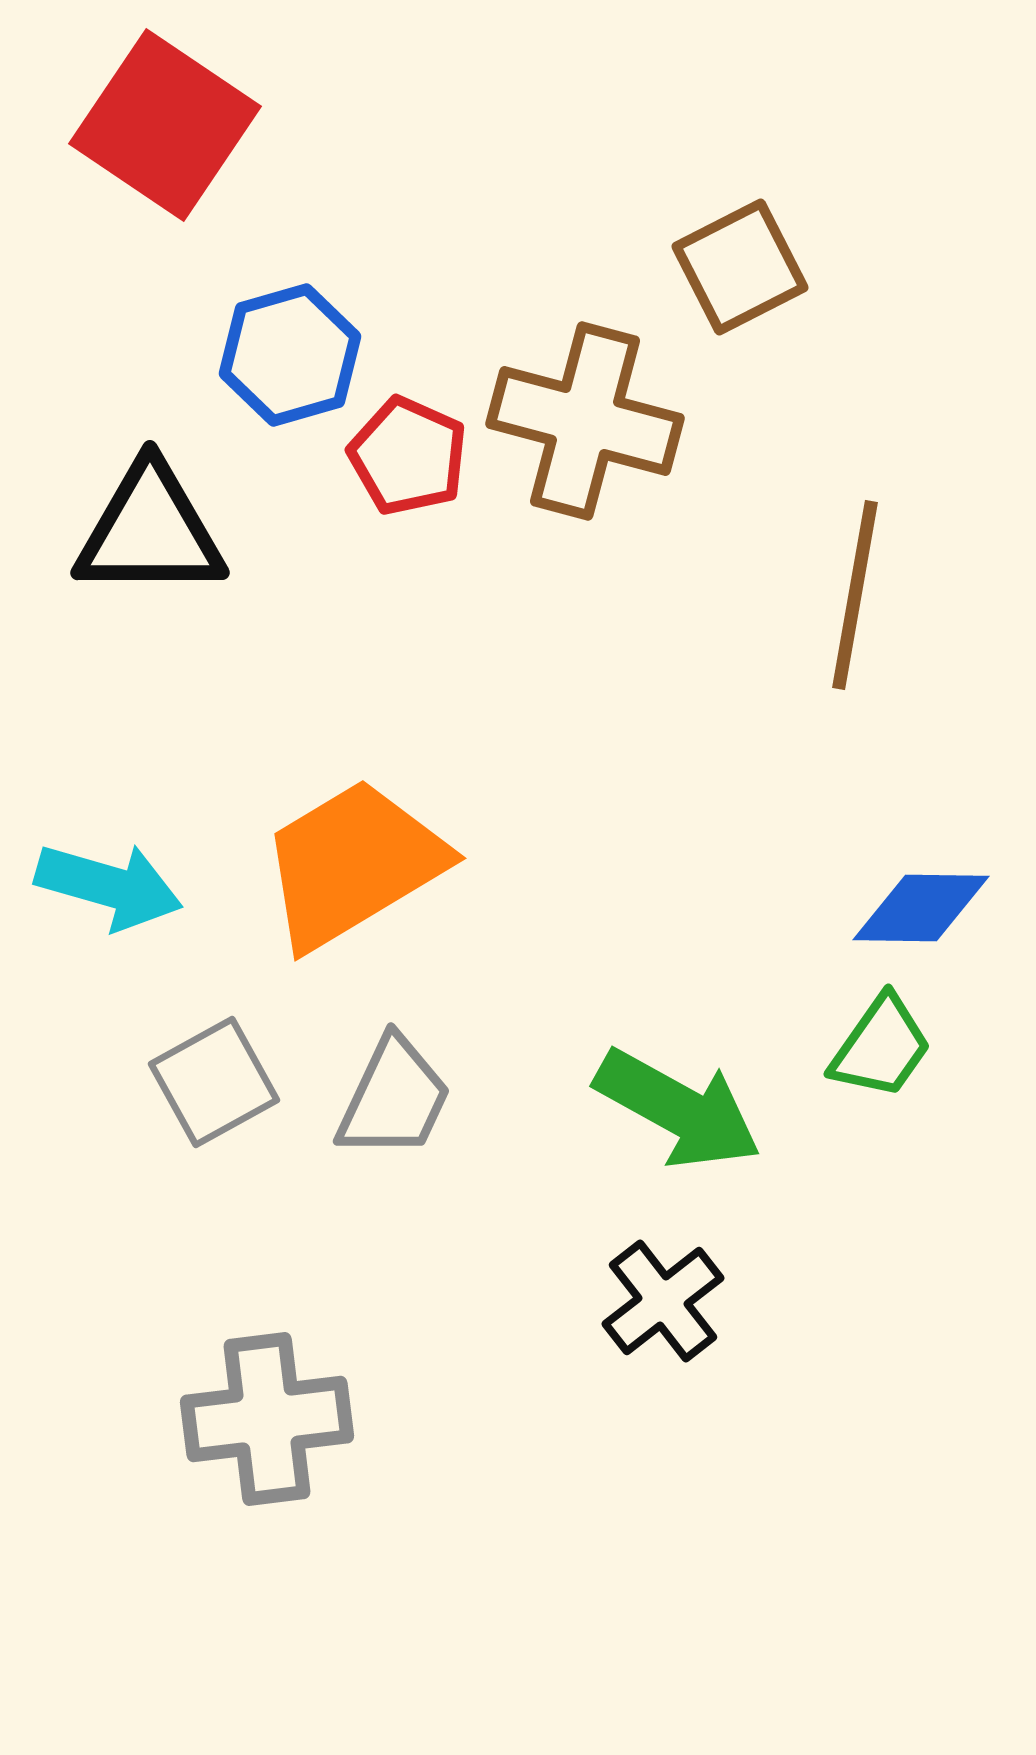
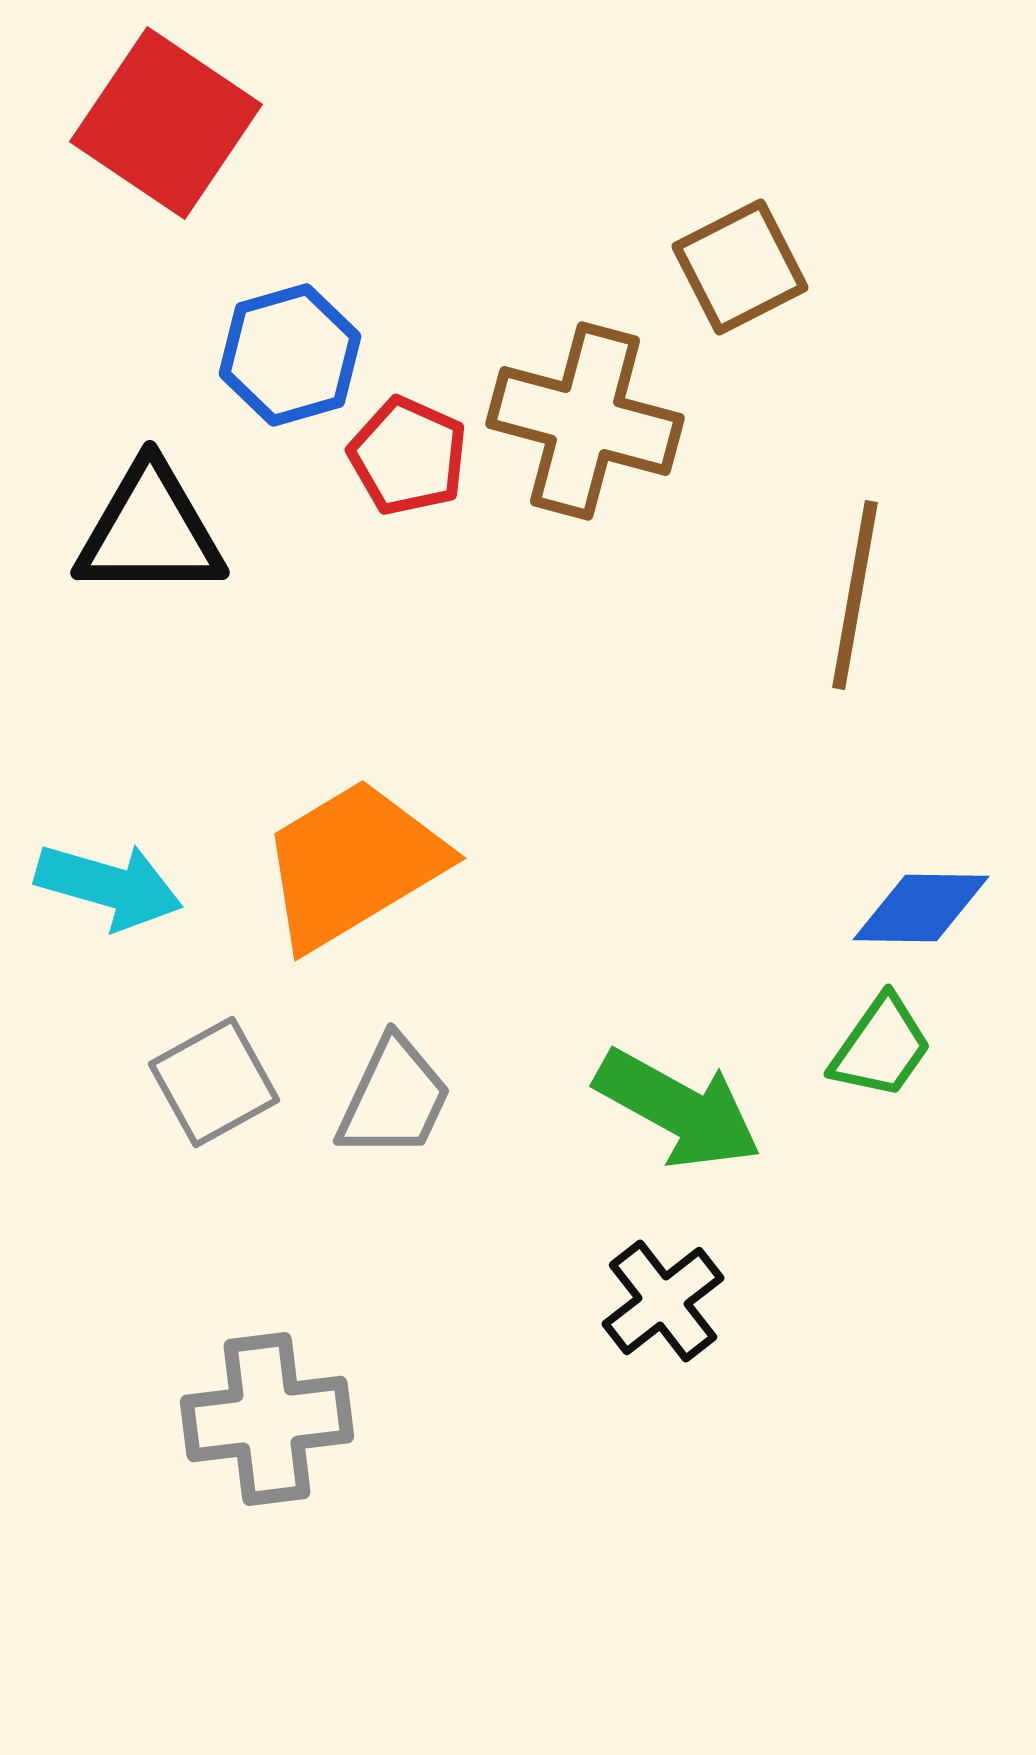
red square: moved 1 px right, 2 px up
